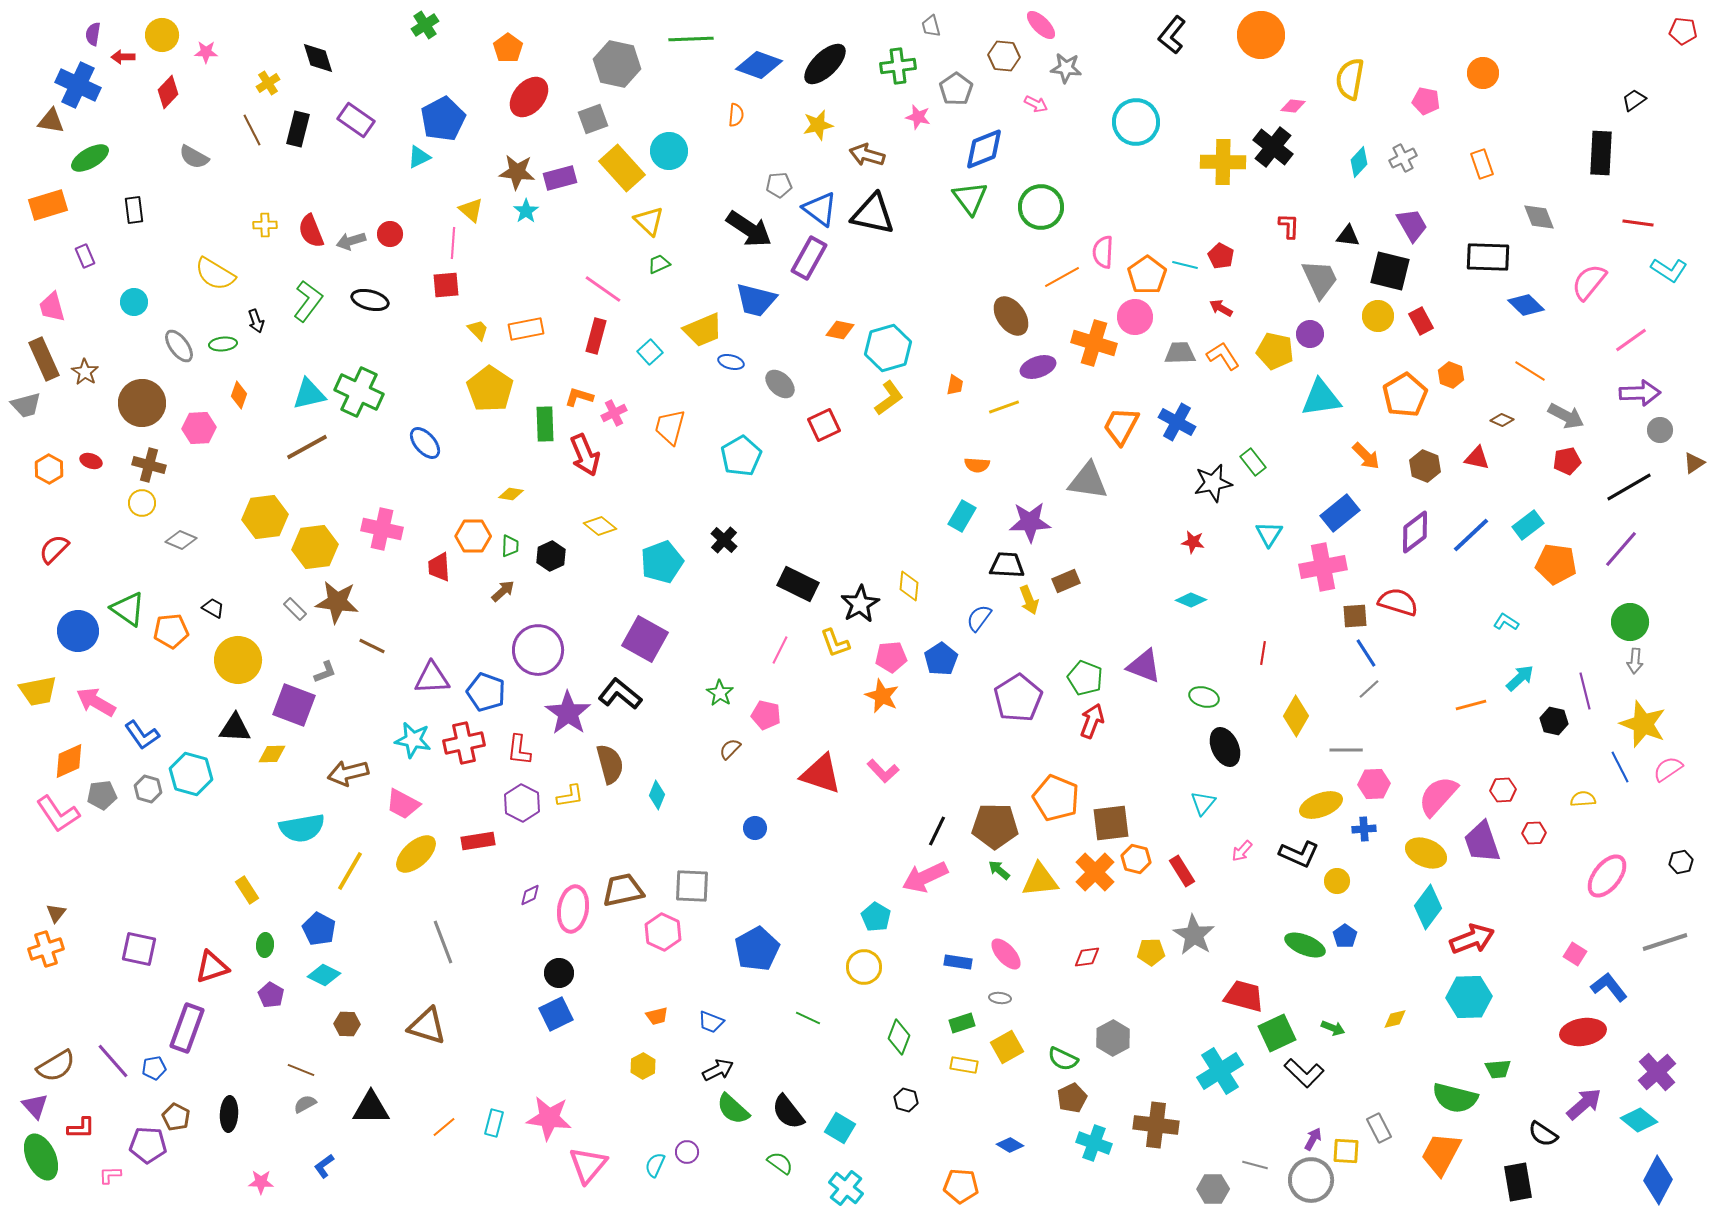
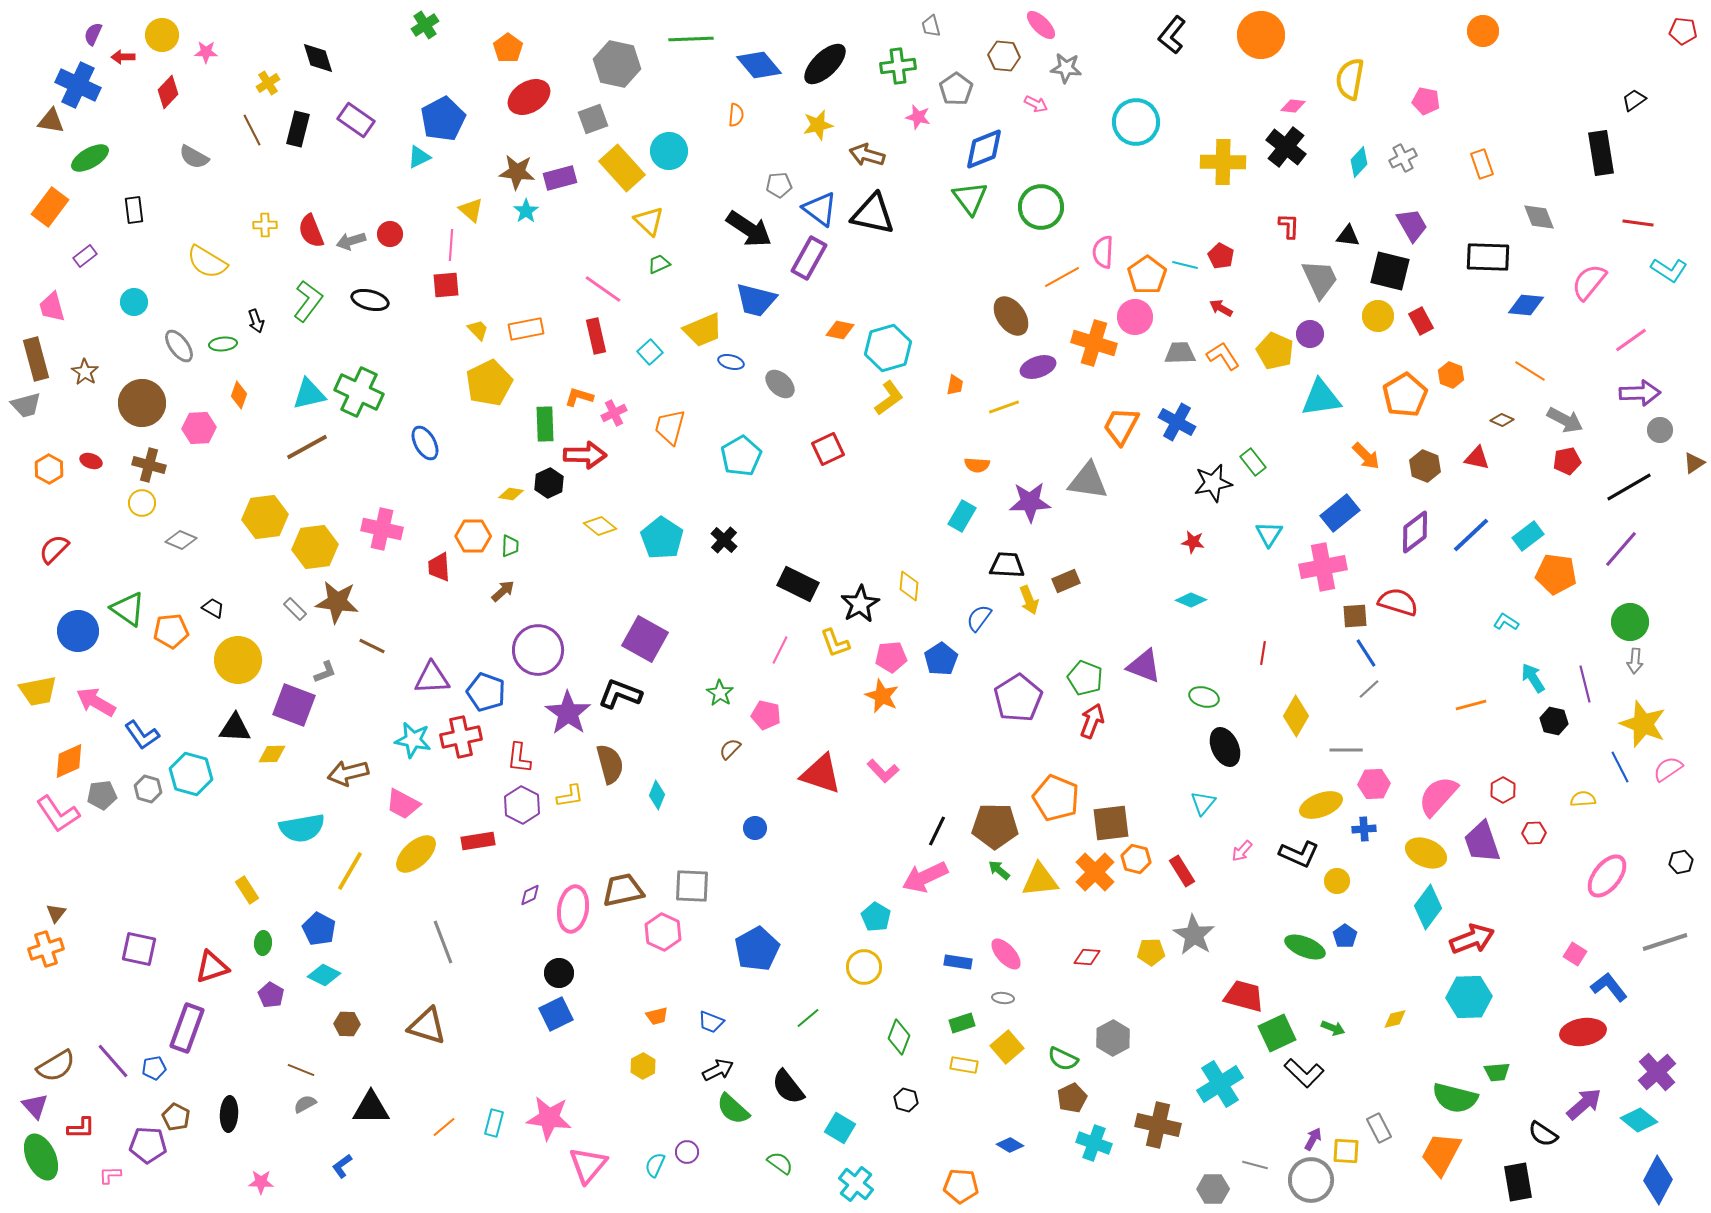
purple semicircle at (93, 34): rotated 15 degrees clockwise
blue diamond at (759, 65): rotated 30 degrees clockwise
orange circle at (1483, 73): moved 42 px up
red ellipse at (529, 97): rotated 18 degrees clockwise
black cross at (1273, 147): moved 13 px right
black rectangle at (1601, 153): rotated 12 degrees counterclockwise
orange rectangle at (48, 205): moved 2 px right, 2 px down; rotated 36 degrees counterclockwise
pink line at (453, 243): moved 2 px left, 2 px down
purple rectangle at (85, 256): rotated 75 degrees clockwise
yellow semicircle at (215, 274): moved 8 px left, 12 px up
blue diamond at (1526, 305): rotated 39 degrees counterclockwise
red rectangle at (596, 336): rotated 28 degrees counterclockwise
yellow pentagon at (1275, 351): rotated 12 degrees clockwise
brown rectangle at (44, 359): moved 8 px left; rotated 9 degrees clockwise
yellow pentagon at (490, 389): moved 1 px left, 6 px up; rotated 12 degrees clockwise
gray arrow at (1566, 416): moved 1 px left, 4 px down
red square at (824, 425): moved 4 px right, 24 px down
blue ellipse at (425, 443): rotated 12 degrees clockwise
red arrow at (585, 455): rotated 66 degrees counterclockwise
purple star at (1030, 522): moved 20 px up
cyan rectangle at (1528, 525): moved 11 px down
black hexagon at (551, 556): moved 2 px left, 73 px up
cyan pentagon at (662, 562): moved 24 px up; rotated 18 degrees counterclockwise
orange pentagon at (1556, 564): moved 10 px down
cyan arrow at (1520, 678): moved 13 px right; rotated 80 degrees counterclockwise
purple line at (1585, 691): moved 7 px up
black L-shape at (620, 694): rotated 18 degrees counterclockwise
red cross at (464, 743): moved 3 px left, 6 px up
red L-shape at (519, 750): moved 8 px down
red hexagon at (1503, 790): rotated 25 degrees counterclockwise
purple hexagon at (522, 803): moved 2 px down
green ellipse at (265, 945): moved 2 px left, 2 px up
green ellipse at (1305, 945): moved 2 px down
red diamond at (1087, 957): rotated 12 degrees clockwise
gray ellipse at (1000, 998): moved 3 px right
green line at (808, 1018): rotated 65 degrees counterclockwise
yellow square at (1007, 1047): rotated 12 degrees counterclockwise
green trapezoid at (1498, 1069): moved 1 px left, 3 px down
cyan cross at (1220, 1071): moved 13 px down
black semicircle at (788, 1112): moved 25 px up
brown cross at (1156, 1125): moved 2 px right; rotated 6 degrees clockwise
blue L-shape at (324, 1166): moved 18 px right
cyan cross at (846, 1188): moved 10 px right, 4 px up
